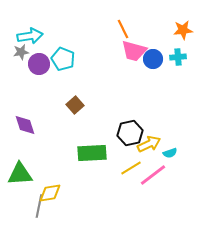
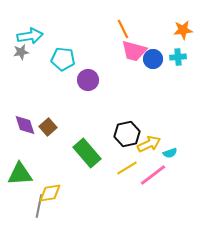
cyan pentagon: rotated 15 degrees counterclockwise
purple circle: moved 49 px right, 16 px down
brown square: moved 27 px left, 22 px down
black hexagon: moved 3 px left, 1 px down
green rectangle: moved 5 px left; rotated 52 degrees clockwise
yellow line: moved 4 px left
